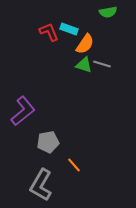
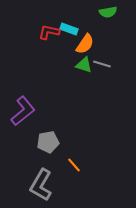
red L-shape: rotated 55 degrees counterclockwise
